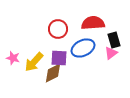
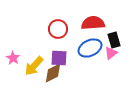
blue ellipse: moved 7 px right
pink star: rotated 16 degrees clockwise
yellow arrow: moved 4 px down
